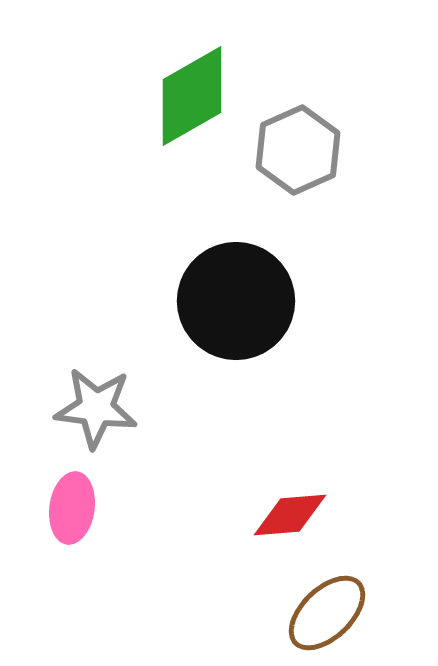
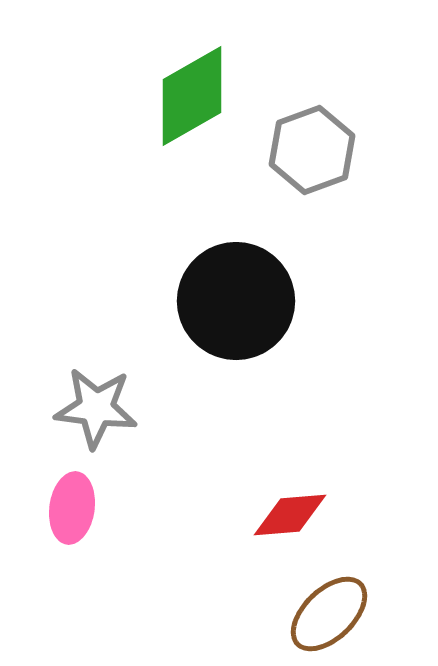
gray hexagon: moved 14 px right; rotated 4 degrees clockwise
brown ellipse: moved 2 px right, 1 px down
